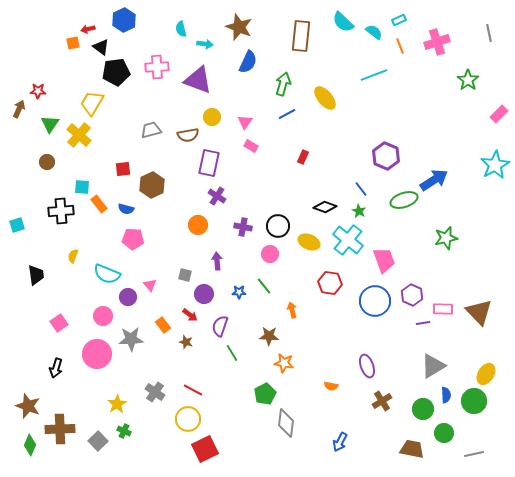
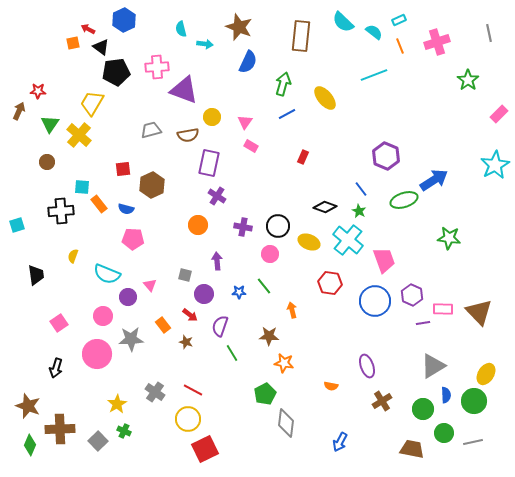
red arrow at (88, 29): rotated 40 degrees clockwise
purple triangle at (198, 80): moved 14 px left, 10 px down
brown arrow at (19, 109): moved 2 px down
green star at (446, 238): moved 3 px right; rotated 20 degrees clockwise
gray line at (474, 454): moved 1 px left, 12 px up
